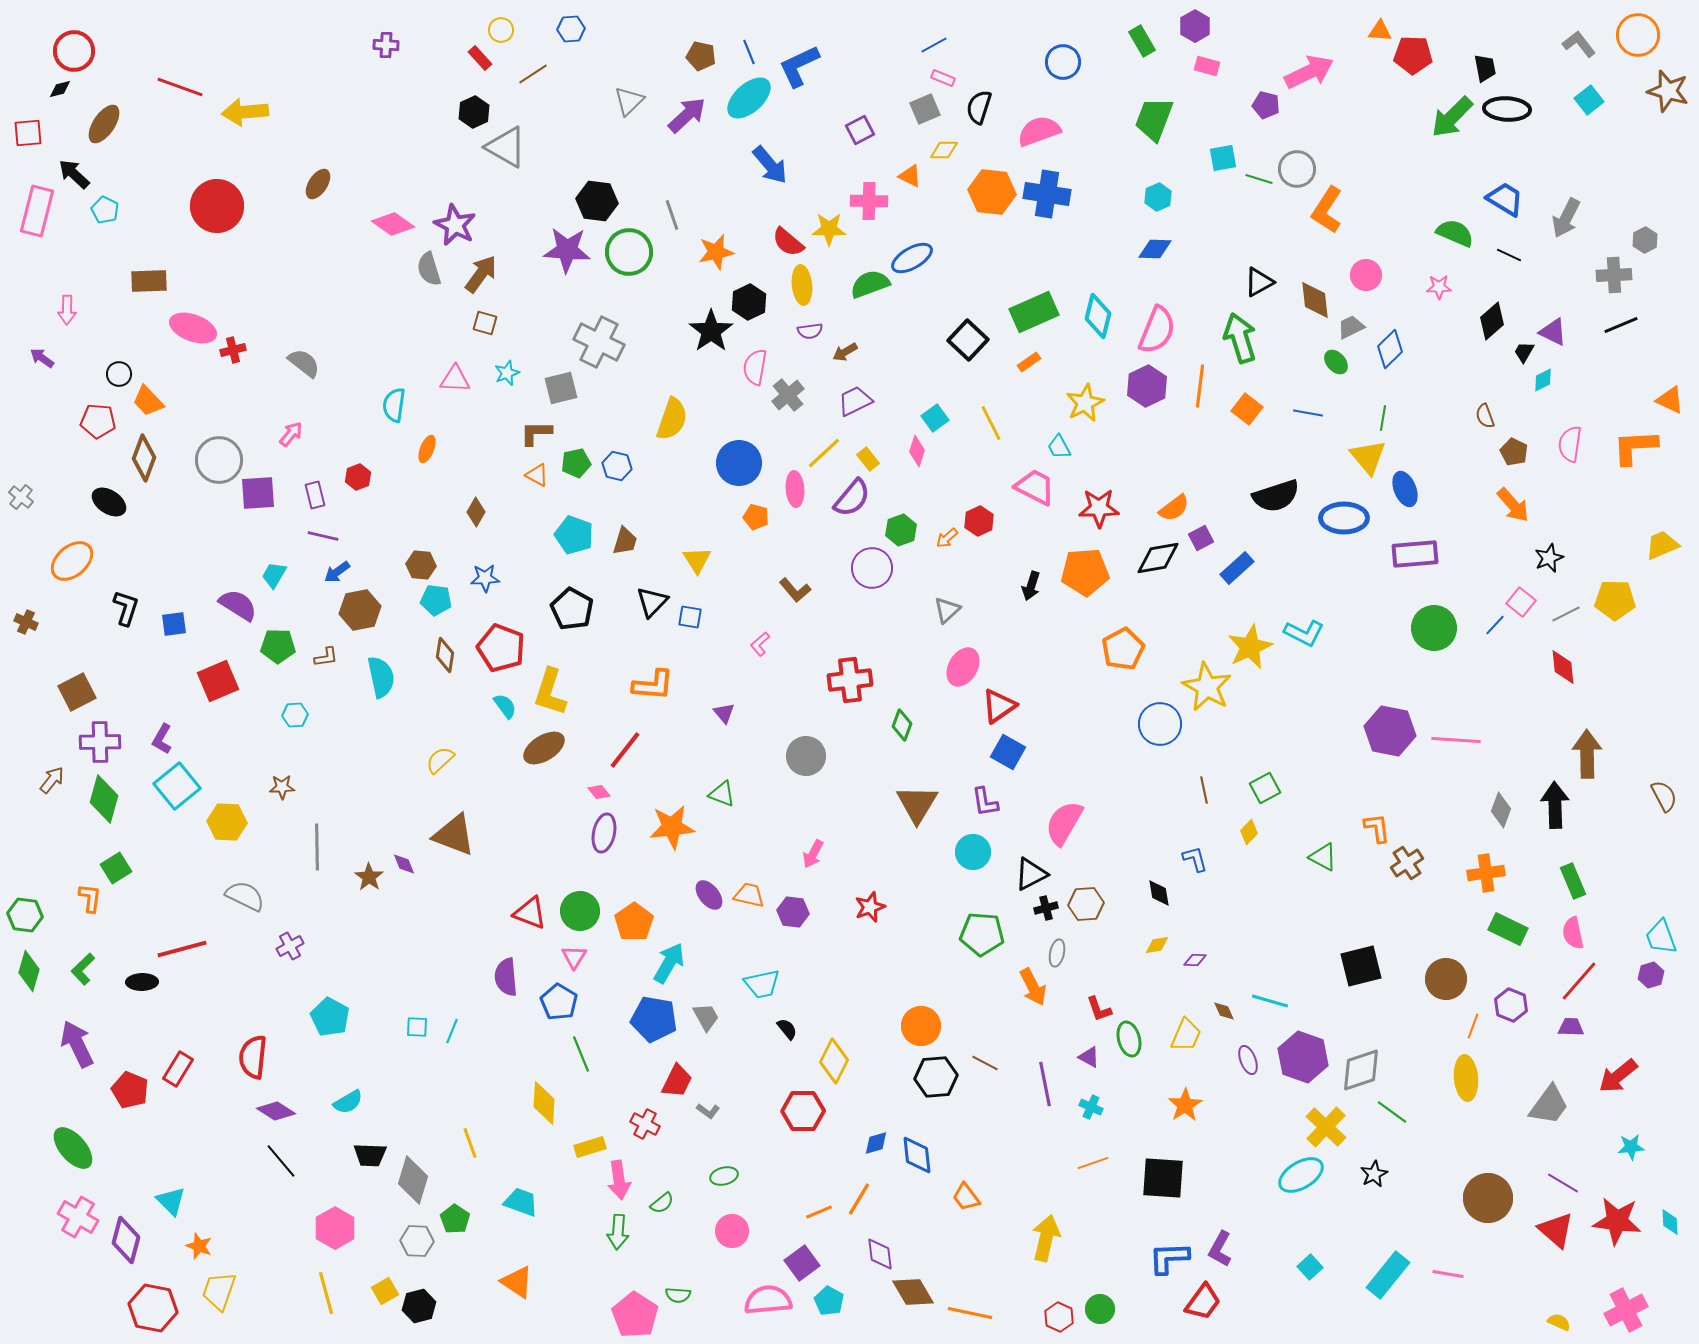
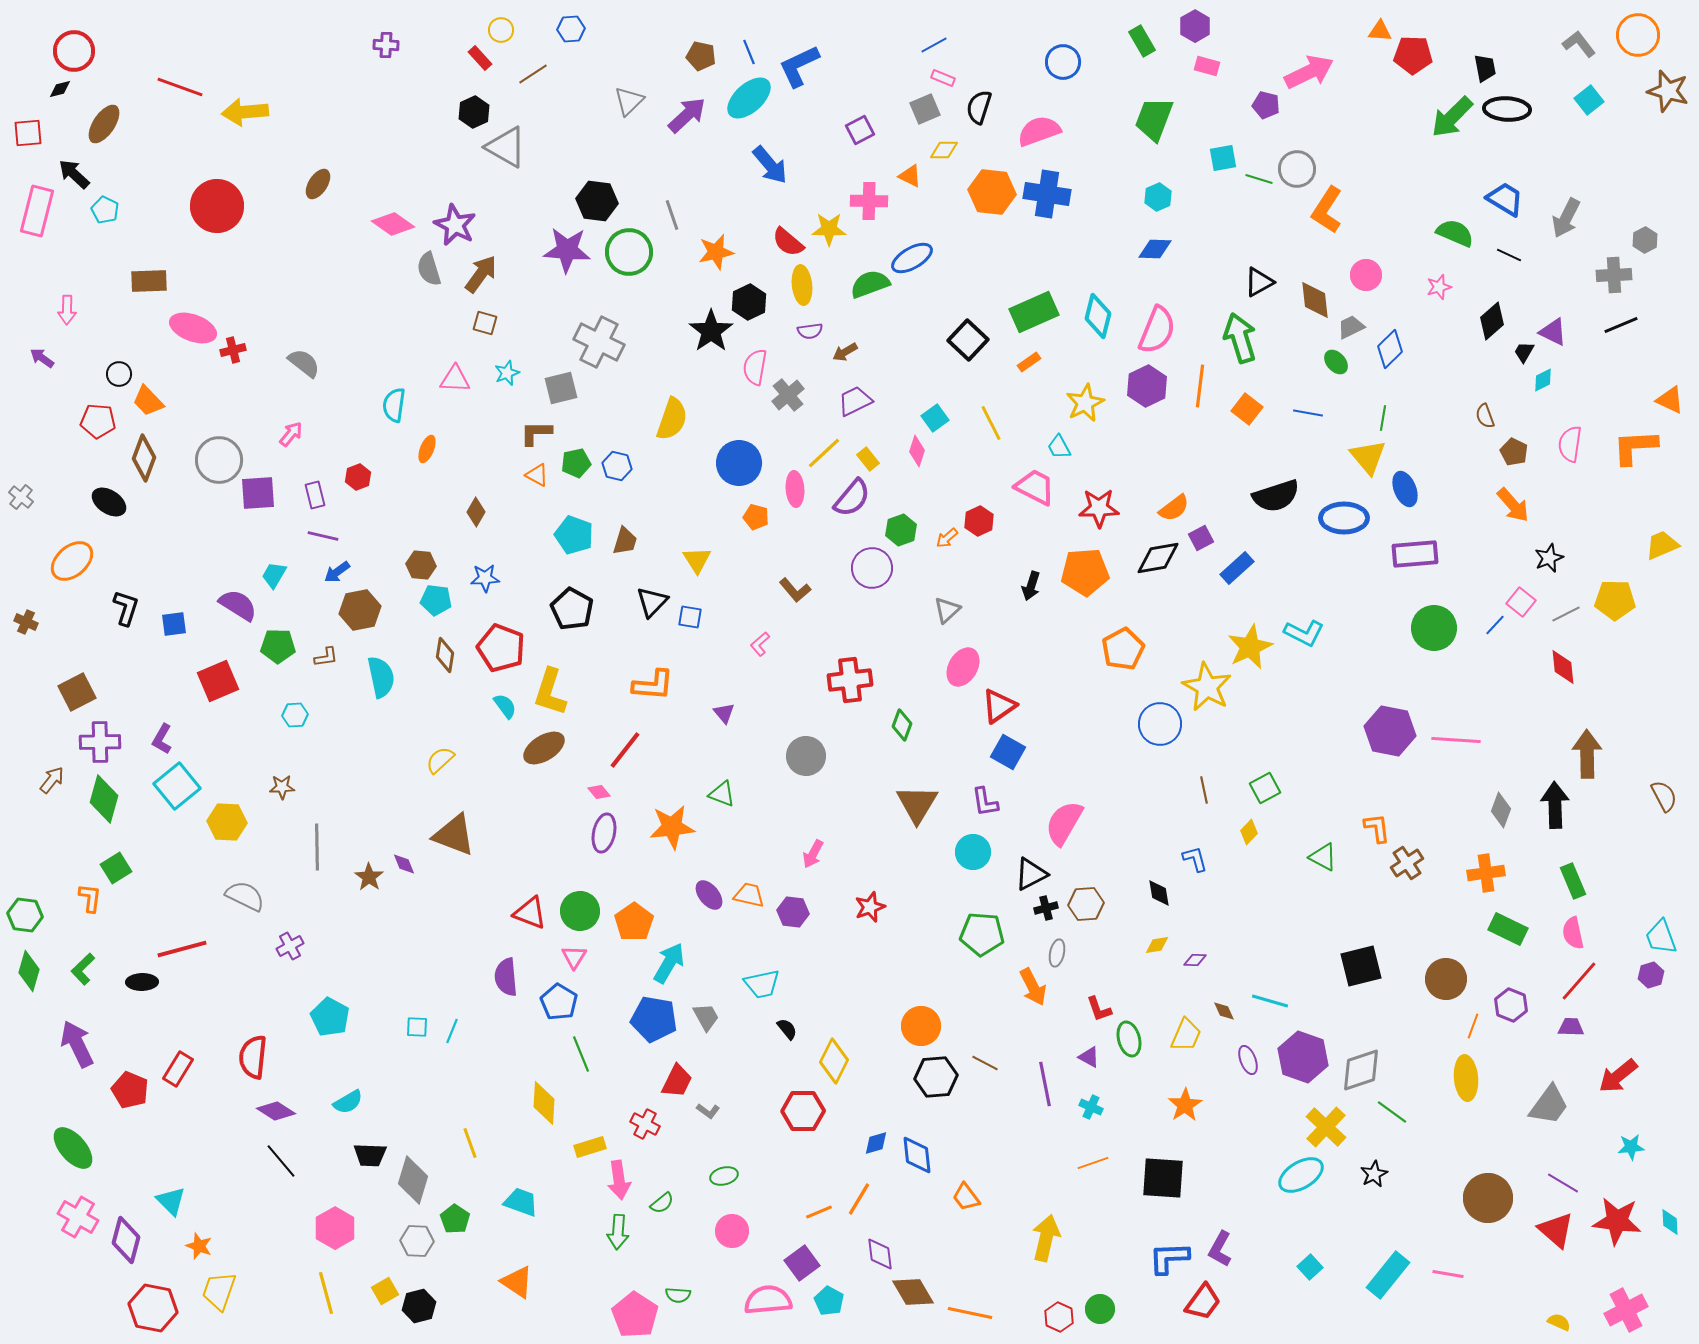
pink star at (1439, 287): rotated 15 degrees counterclockwise
